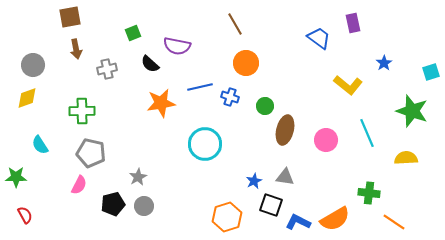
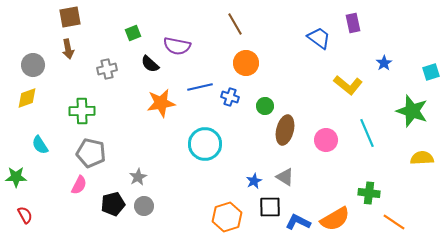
brown arrow at (76, 49): moved 8 px left
yellow semicircle at (406, 158): moved 16 px right
gray triangle at (285, 177): rotated 24 degrees clockwise
black square at (271, 205): moved 1 px left, 2 px down; rotated 20 degrees counterclockwise
